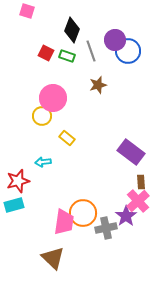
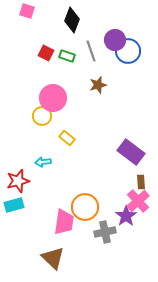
black diamond: moved 10 px up
orange circle: moved 2 px right, 6 px up
gray cross: moved 1 px left, 4 px down
